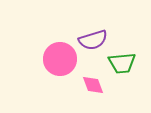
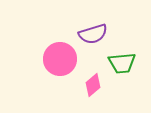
purple semicircle: moved 6 px up
pink diamond: rotated 70 degrees clockwise
